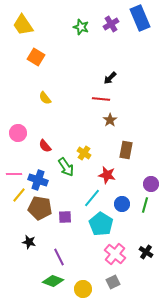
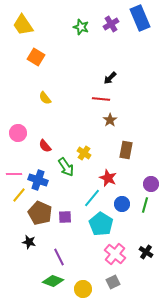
red star: moved 1 px right, 3 px down; rotated 12 degrees clockwise
brown pentagon: moved 5 px down; rotated 15 degrees clockwise
